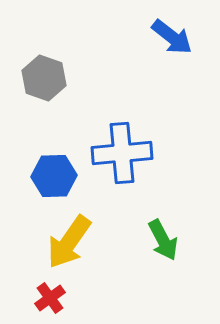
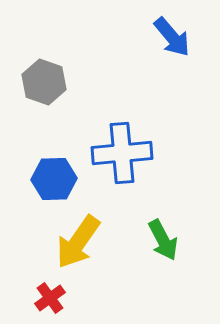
blue arrow: rotated 12 degrees clockwise
gray hexagon: moved 4 px down
blue hexagon: moved 3 px down
yellow arrow: moved 9 px right
